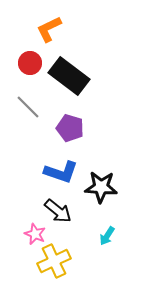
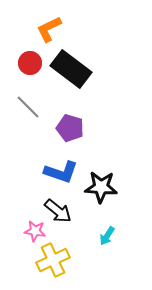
black rectangle: moved 2 px right, 7 px up
pink star: moved 3 px up; rotated 15 degrees counterclockwise
yellow cross: moved 1 px left, 1 px up
